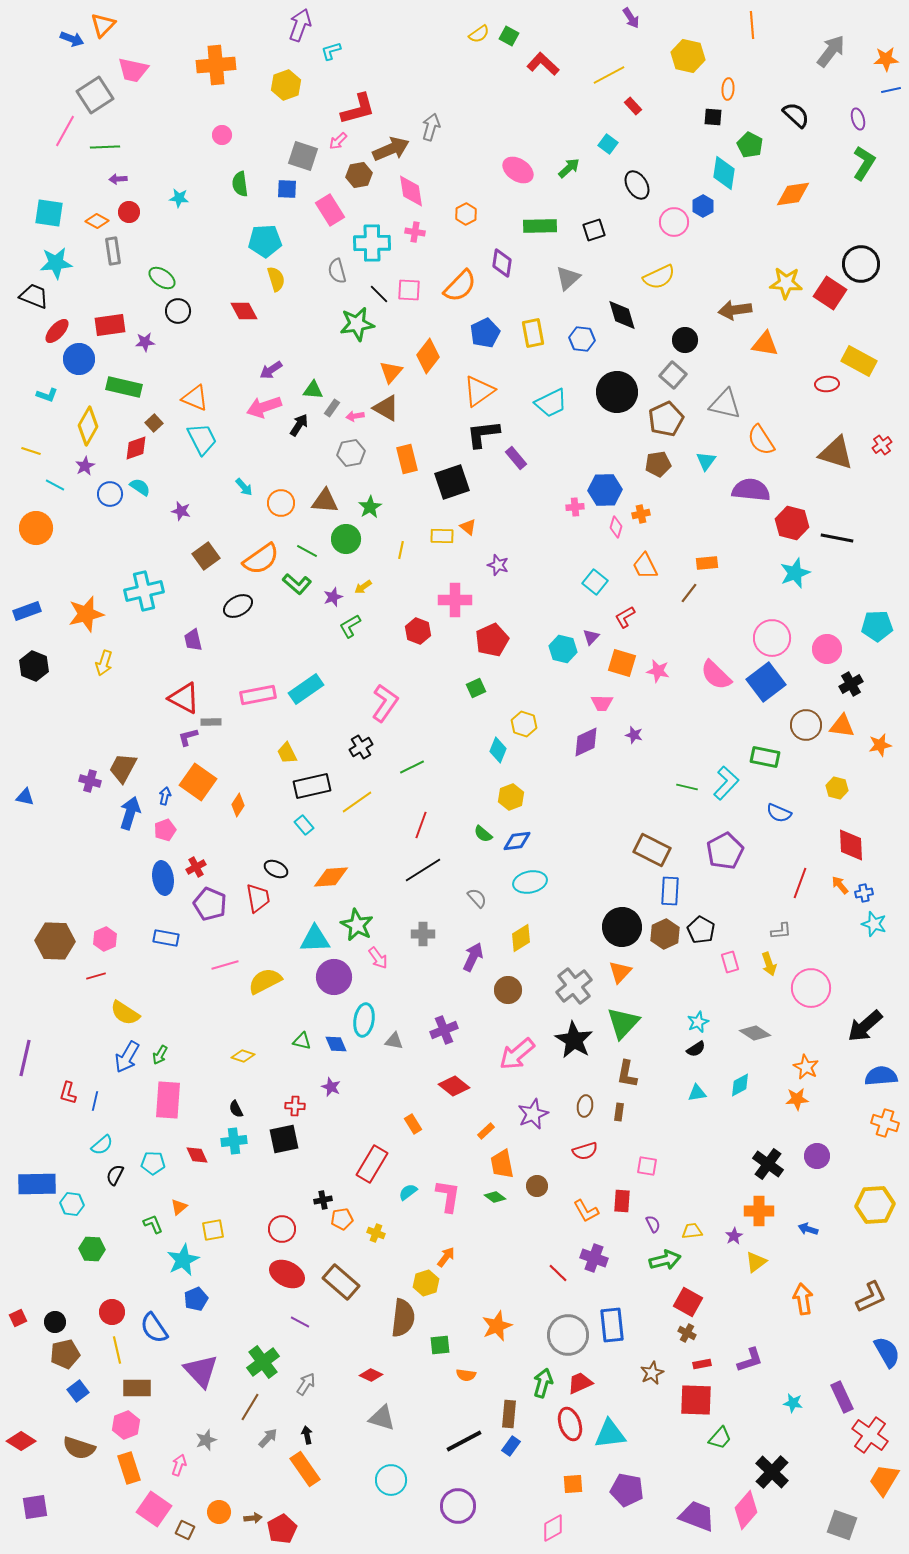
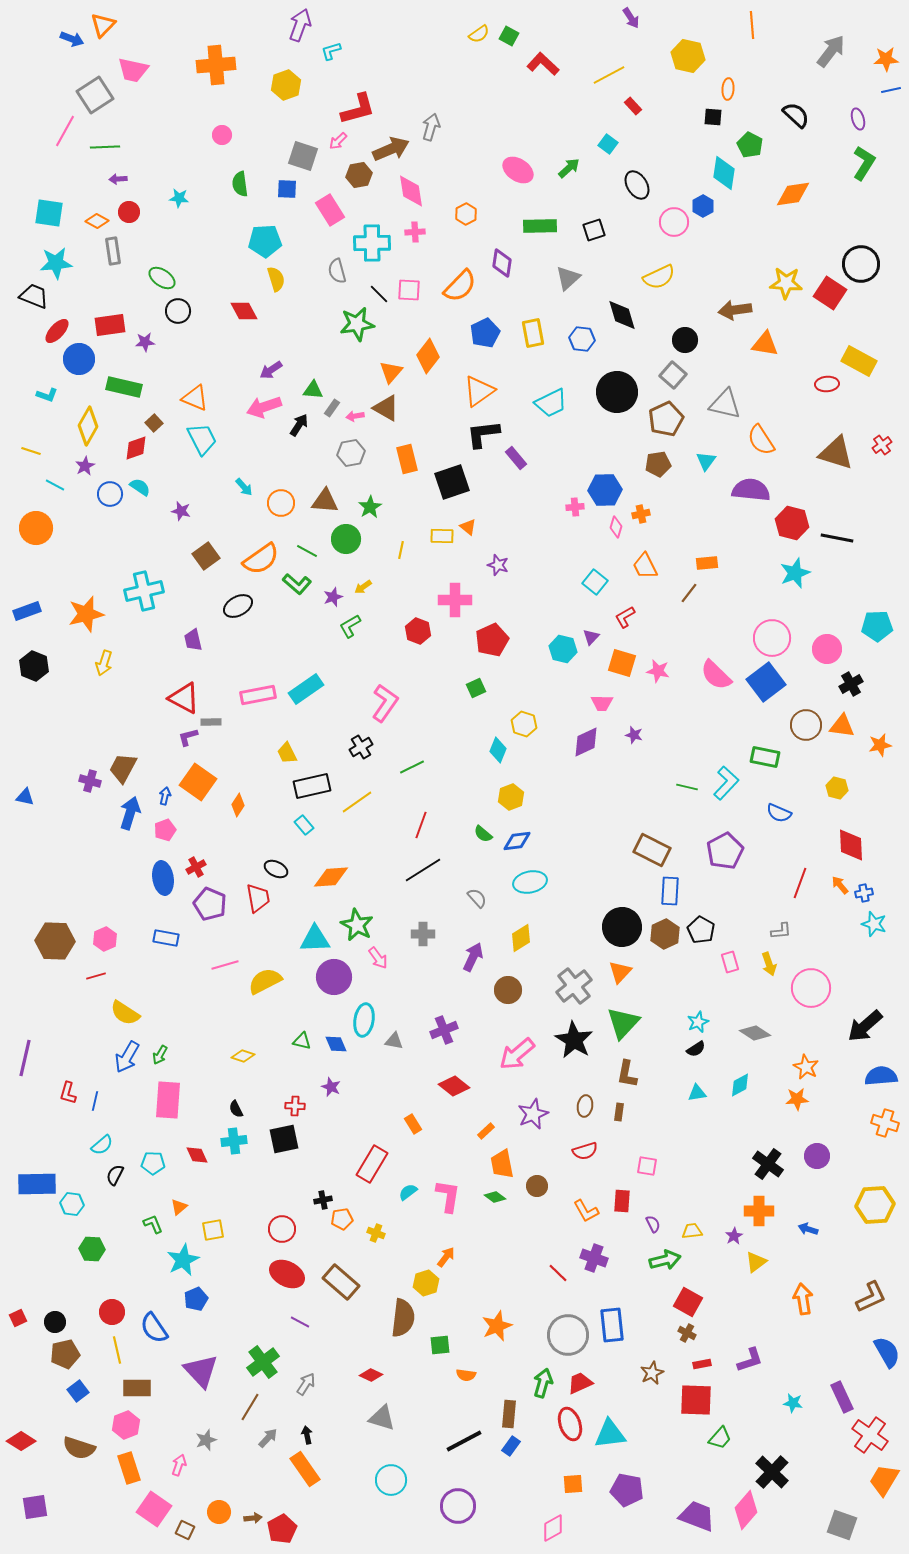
pink cross at (415, 232): rotated 12 degrees counterclockwise
